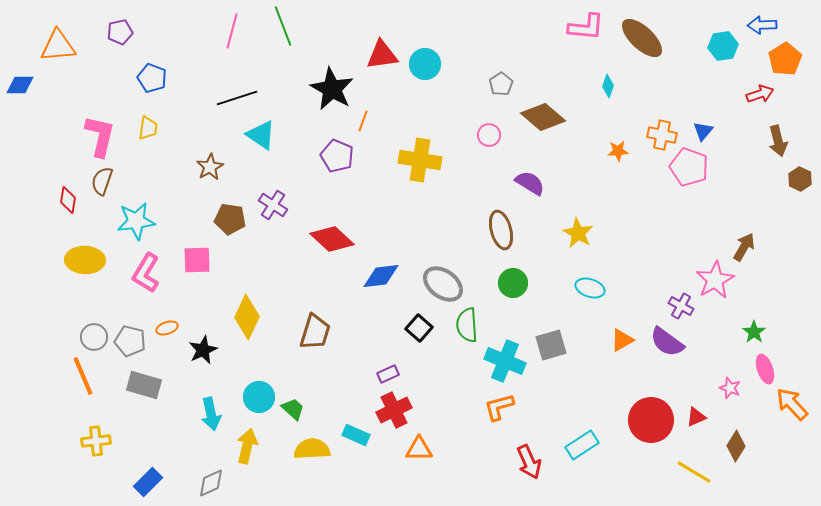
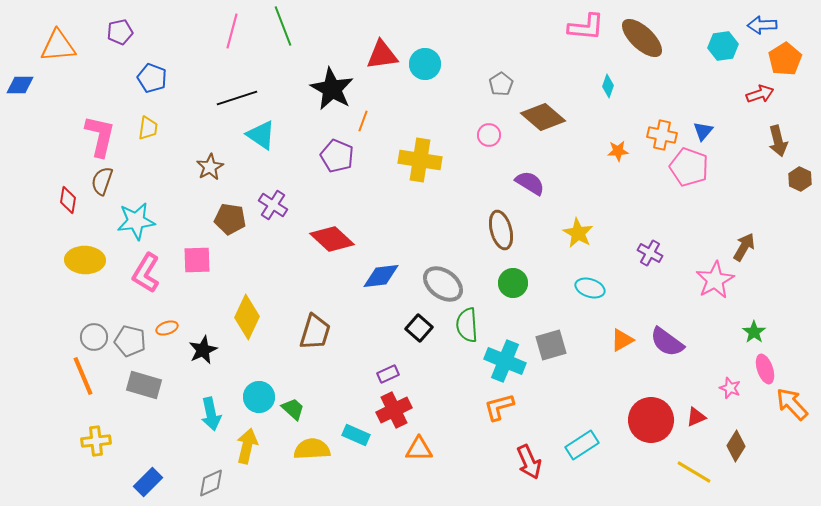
purple cross at (681, 306): moved 31 px left, 53 px up
